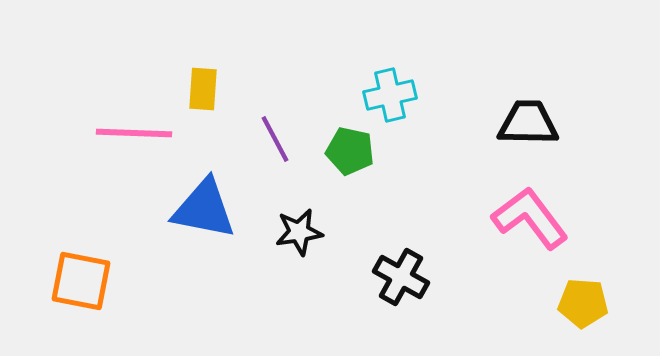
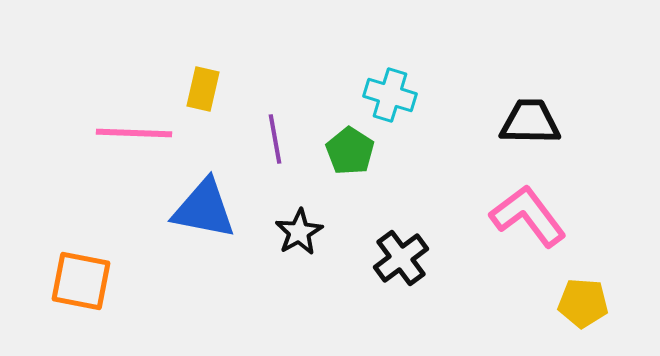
yellow rectangle: rotated 9 degrees clockwise
cyan cross: rotated 30 degrees clockwise
black trapezoid: moved 2 px right, 1 px up
purple line: rotated 18 degrees clockwise
green pentagon: rotated 21 degrees clockwise
pink L-shape: moved 2 px left, 2 px up
black star: rotated 21 degrees counterclockwise
black cross: moved 19 px up; rotated 24 degrees clockwise
